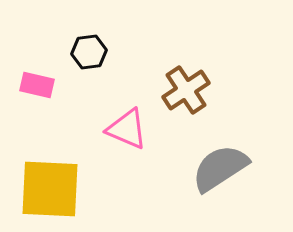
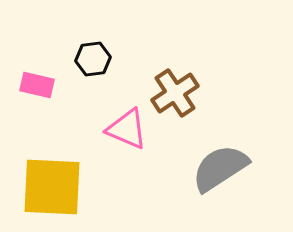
black hexagon: moved 4 px right, 7 px down
brown cross: moved 11 px left, 3 px down
yellow square: moved 2 px right, 2 px up
